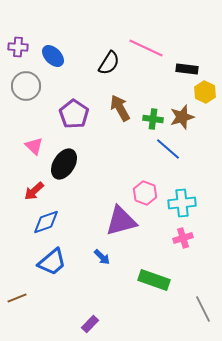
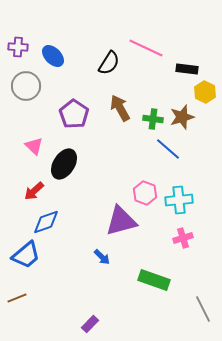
cyan cross: moved 3 px left, 3 px up
blue trapezoid: moved 26 px left, 7 px up
